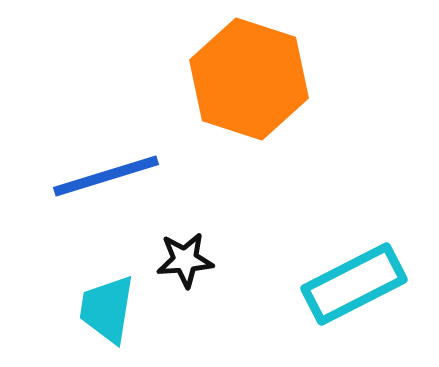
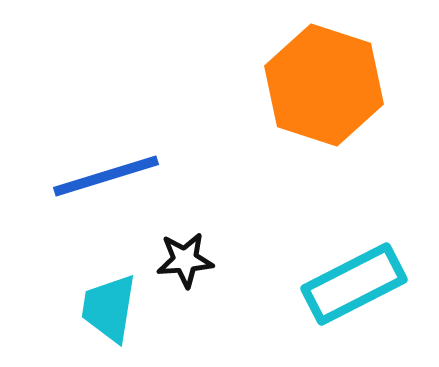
orange hexagon: moved 75 px right, 6 px down
cyan trapezoid: moved 2 px right, 1 px up
